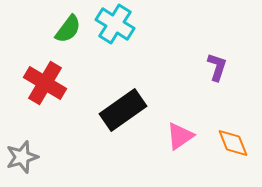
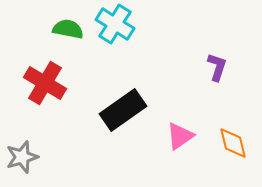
green semicircle: rotated 116 degrees counterclockwise
orange diamond: rotated 8 degrees clockwise
